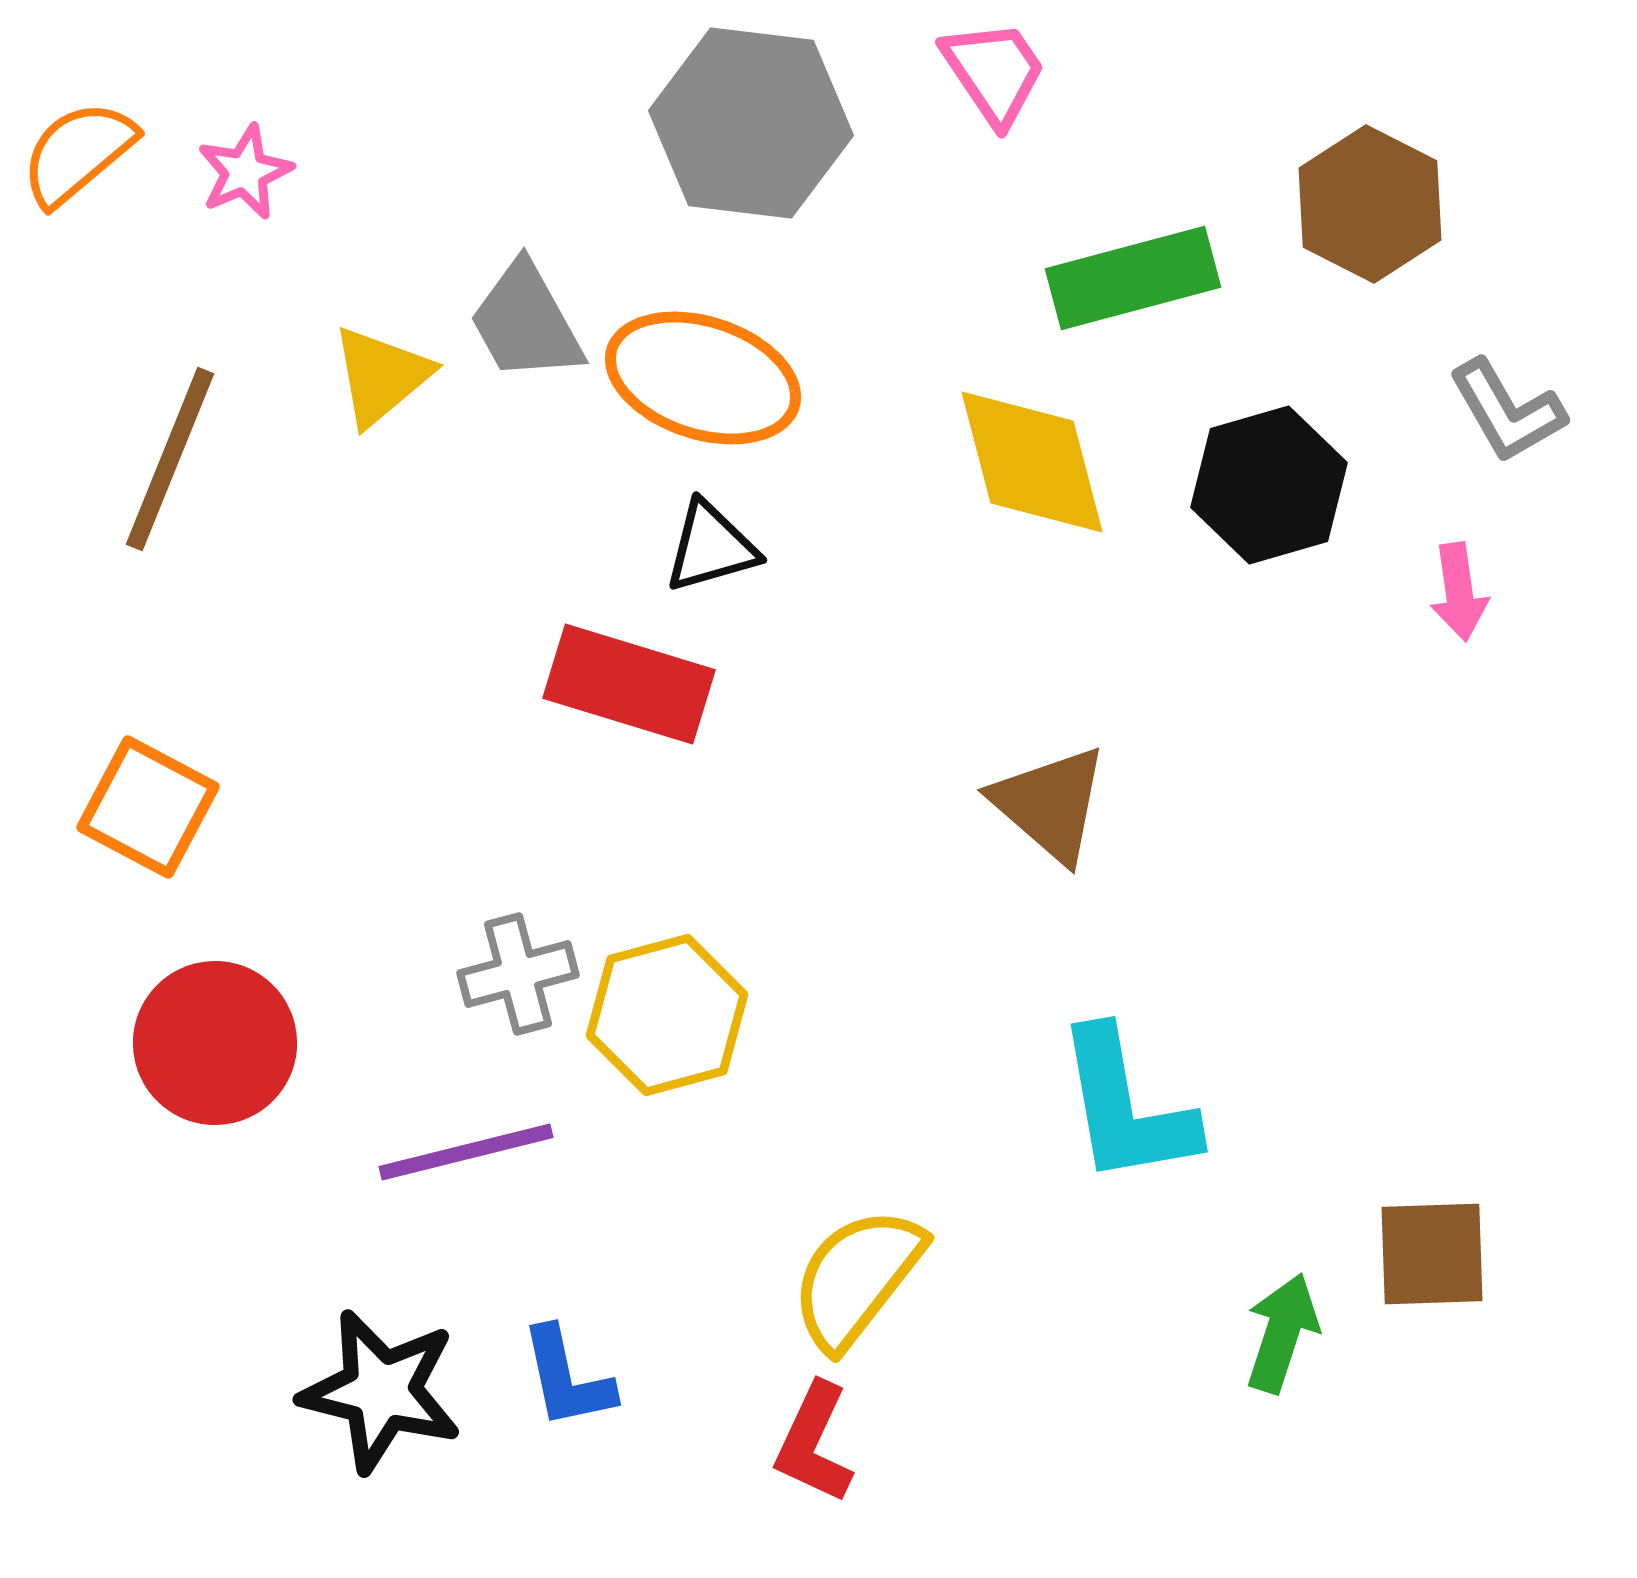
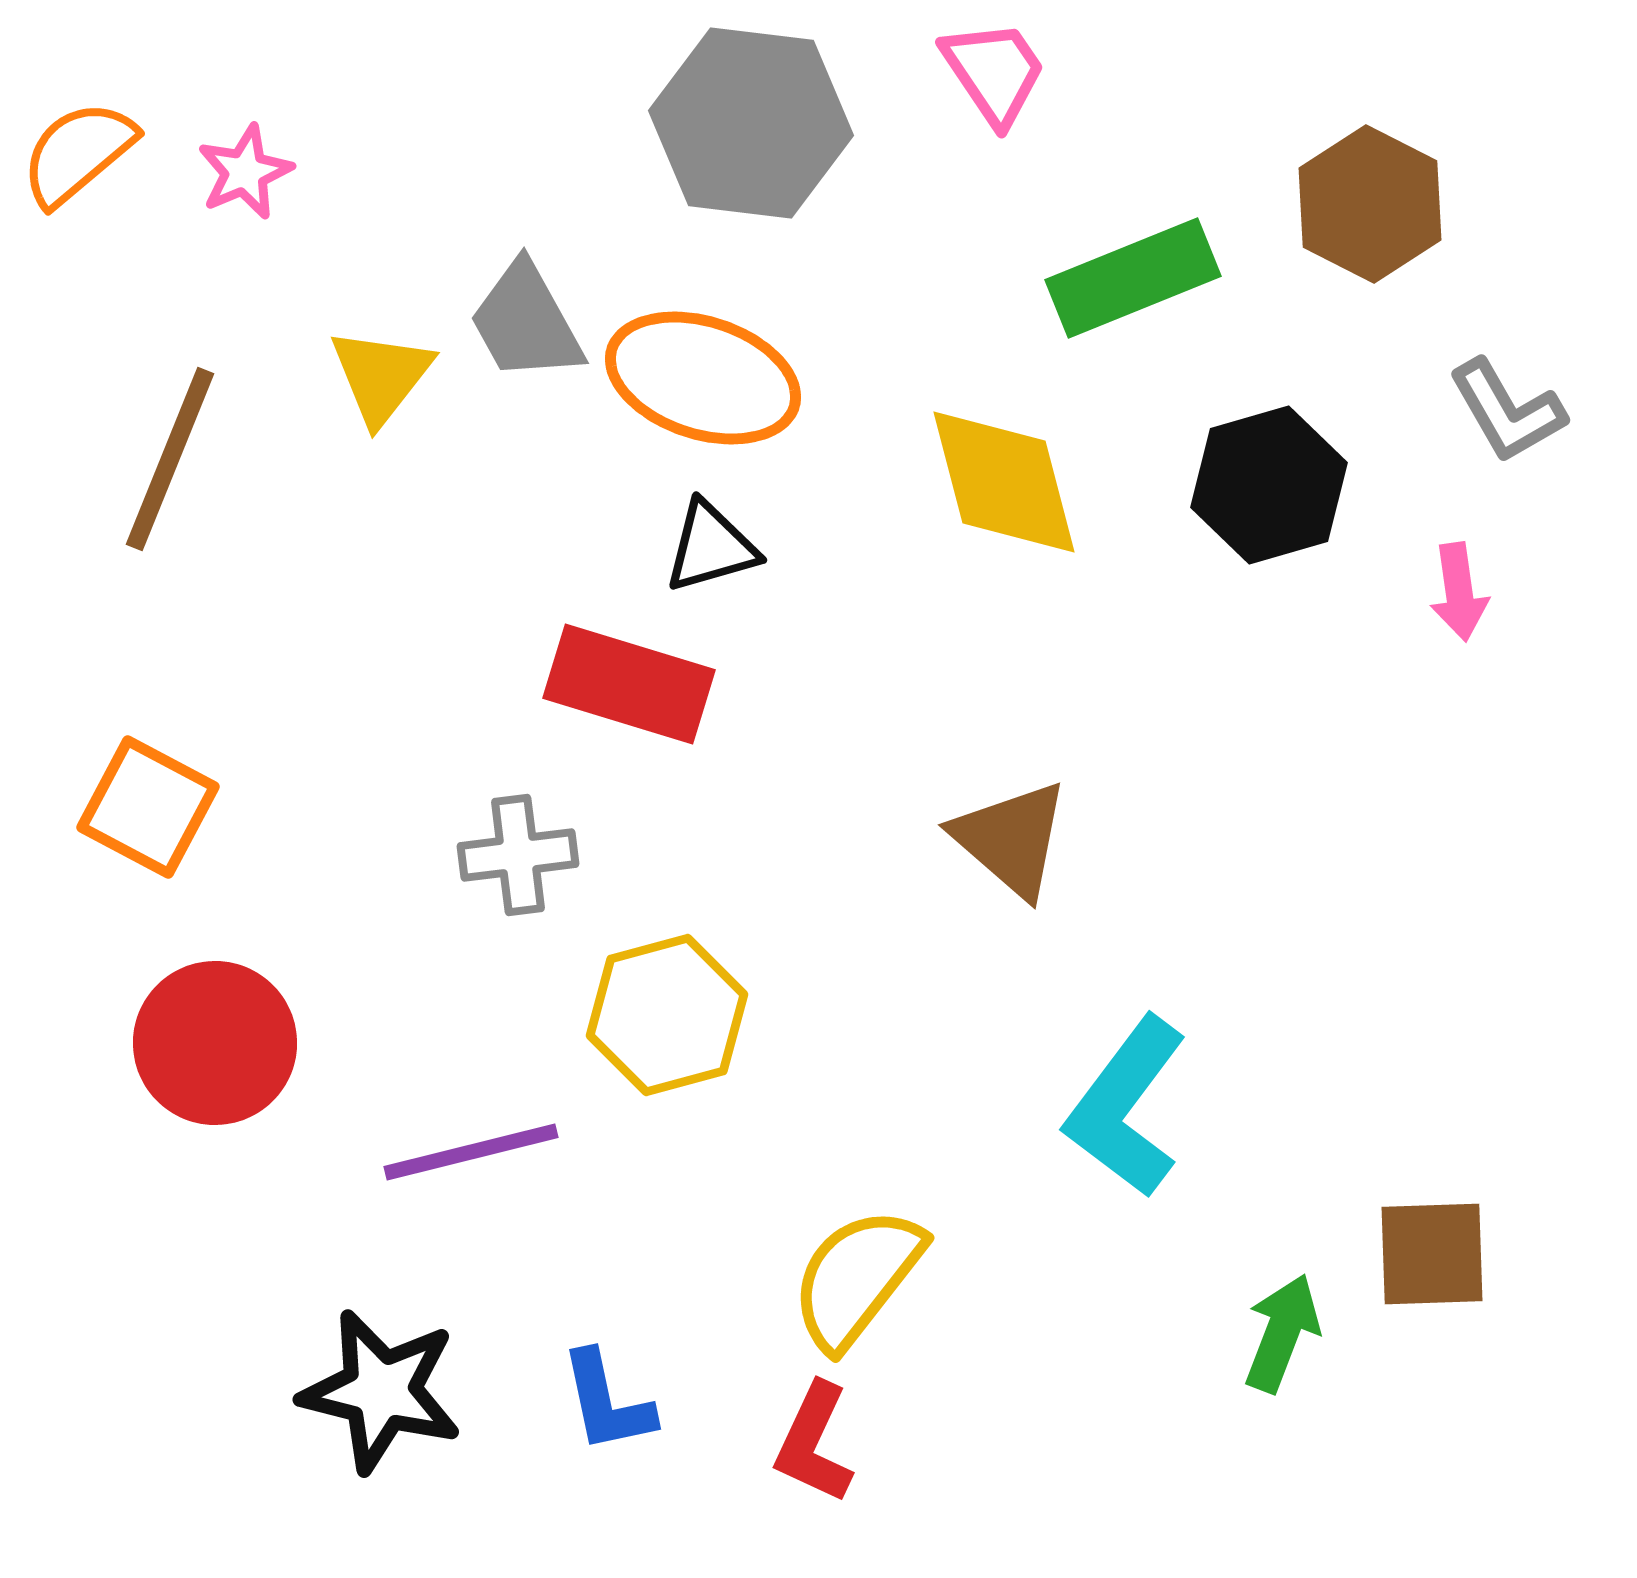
green rectangle: rotated 7 degrees counterclockwise
yellow triangle: rotated 12 degrees counterclockwise
yellow diamond: moved 28 px left, 20 px down
brown triangle: moved 39 px left, 35 px down
gray cross: moved 119 px up; rotated 8 degrees clockwise
cyan L-shape: rotated 47 degrees clockwise
purple line: moved 5 px right
green arrow: rotated 3 degrees clockwise
blue L-shape: moved 40 px right, 24 px down
